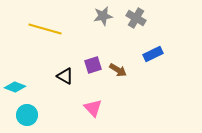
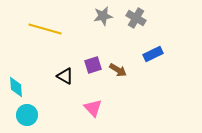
cyan diamond: moved 1 px right; rotated 65 degrees clockwise
